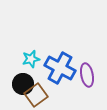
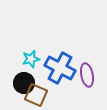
black circle: moved 1 px right, 1 px up
brown square: rotated 30 degrees counterclockwise
